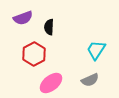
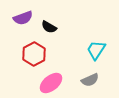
black semicircle: rotated 63 degrees counterclockwise
